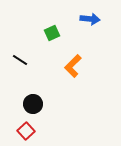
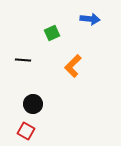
black line: moved 3 px right; rotated 28 degrees counterclockwise
red square: rotated 18 degrees counterclockwise
